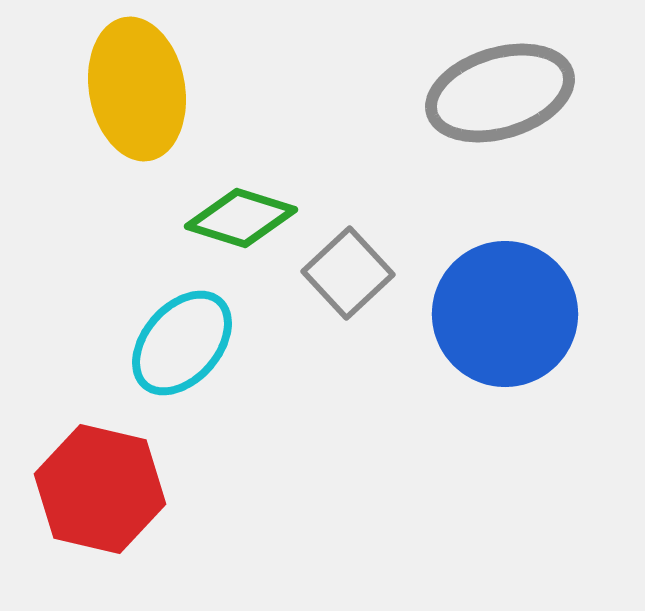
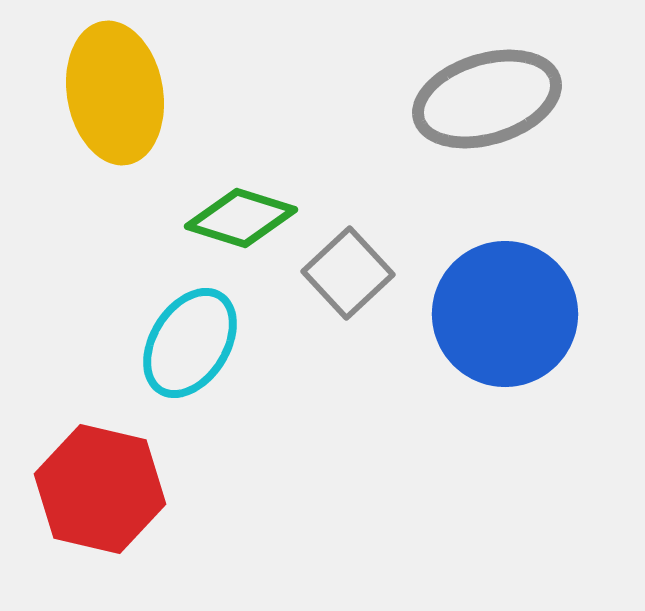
yellow ellipse: moved 22 px left, 4 px down
gray ellipse: moved 13 px left, 6 px down
cyan ellipse: moved 8 px right; rotated 9 degrees counterclockwise
